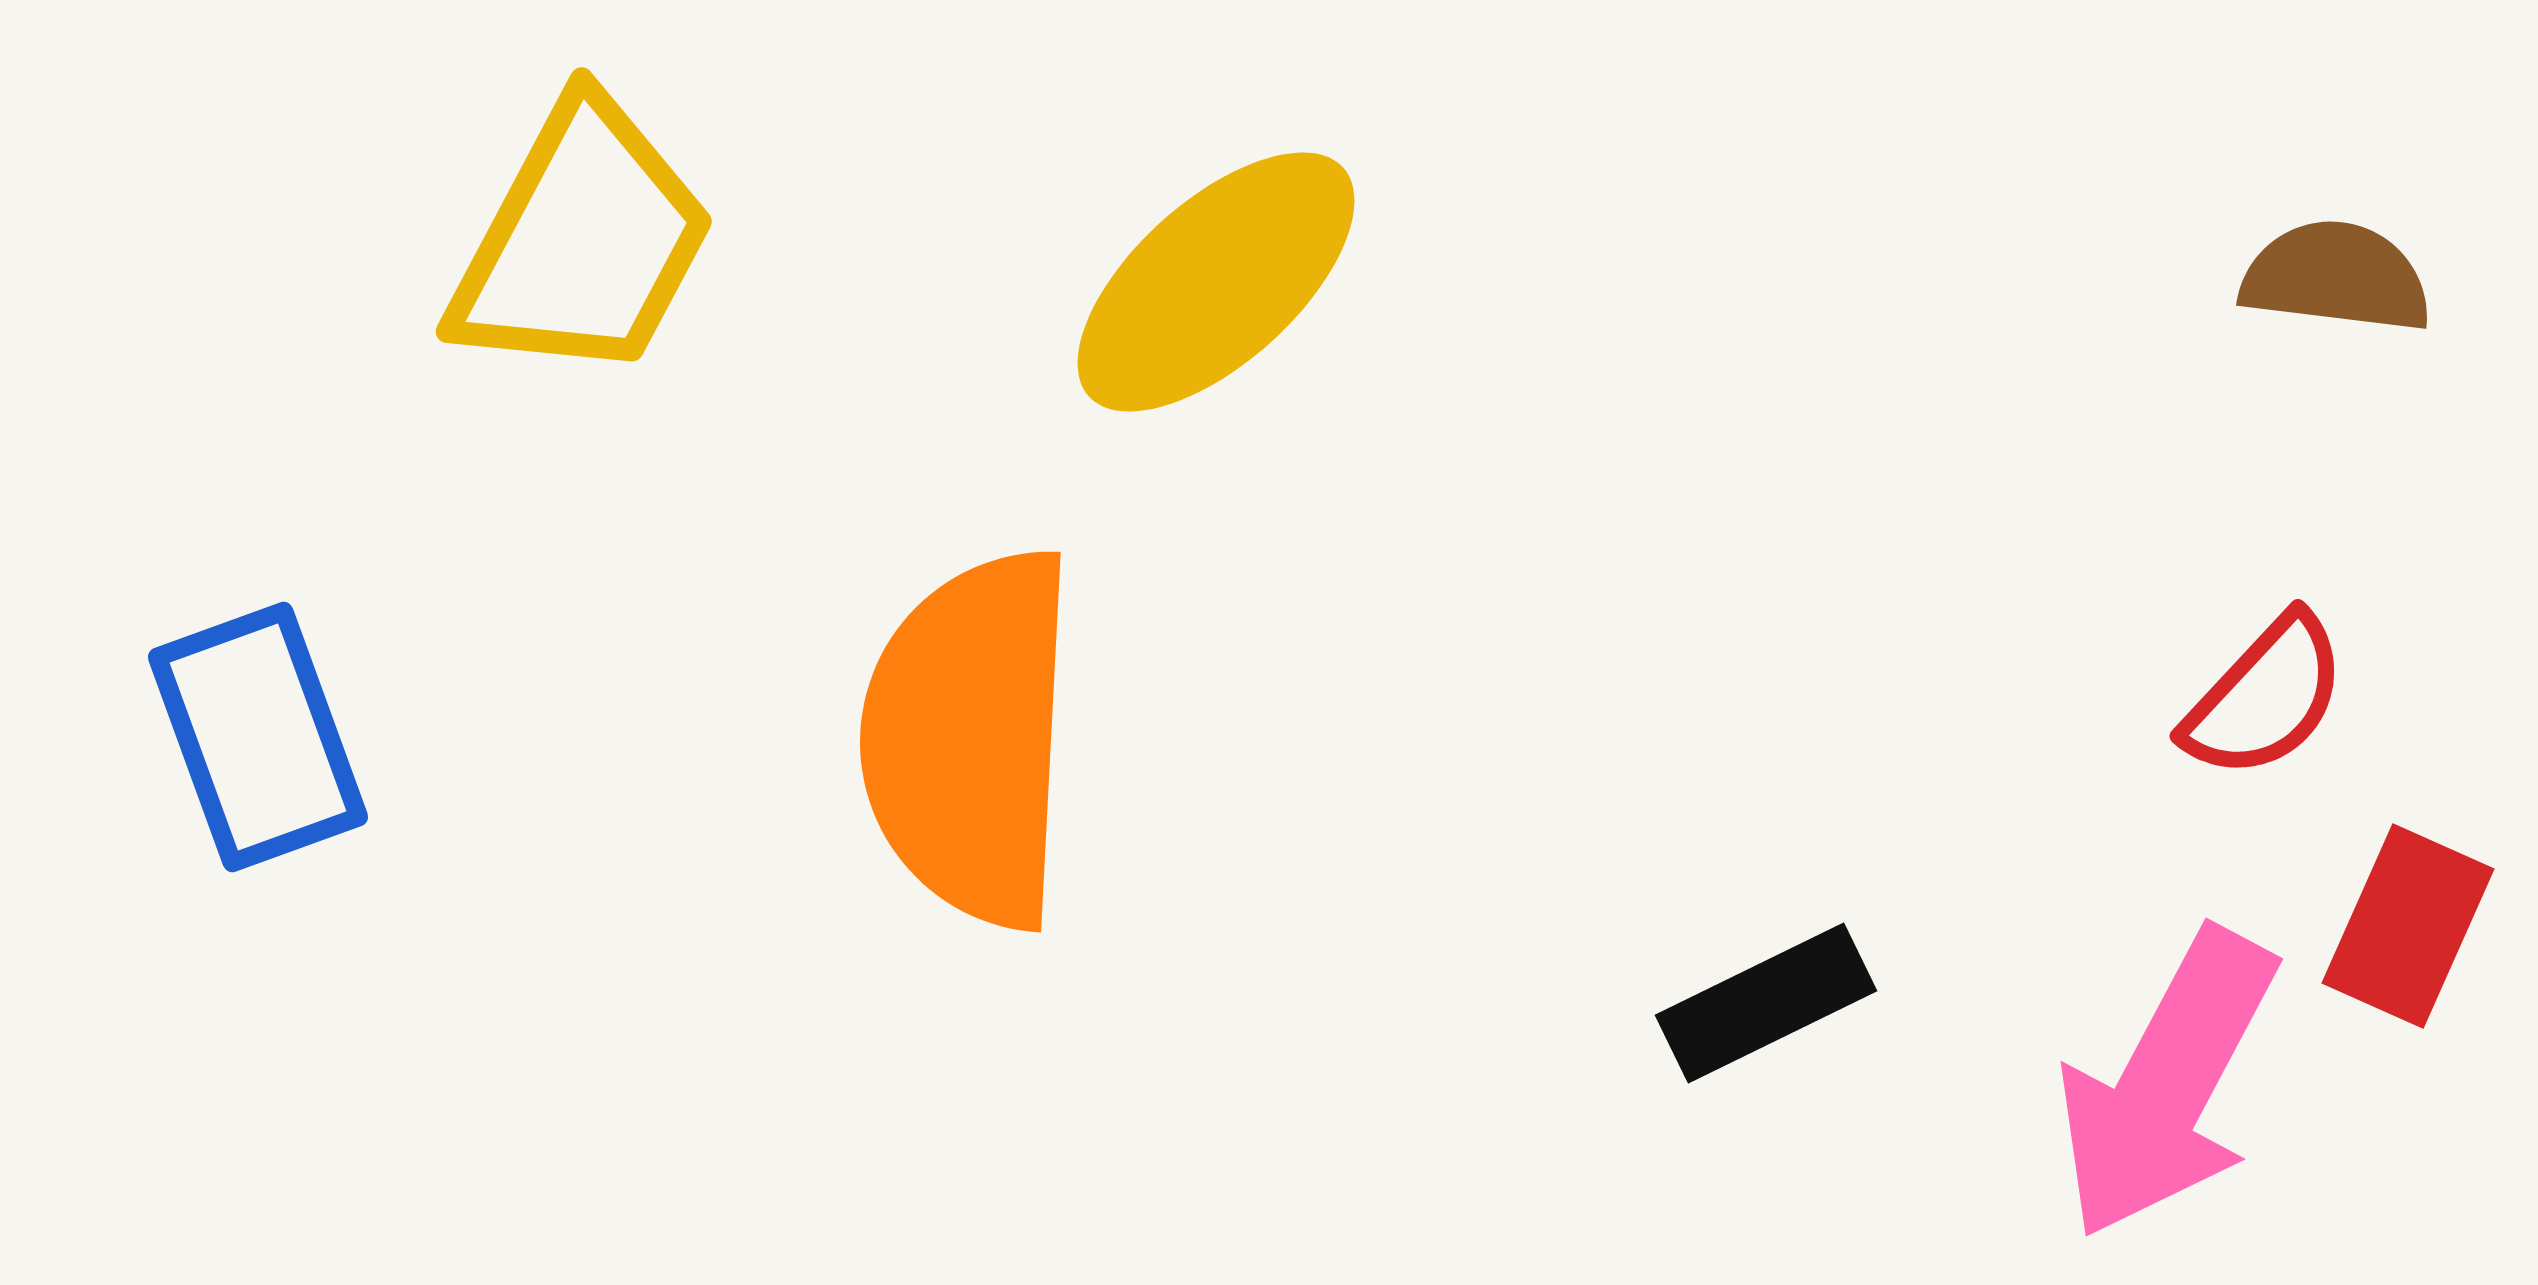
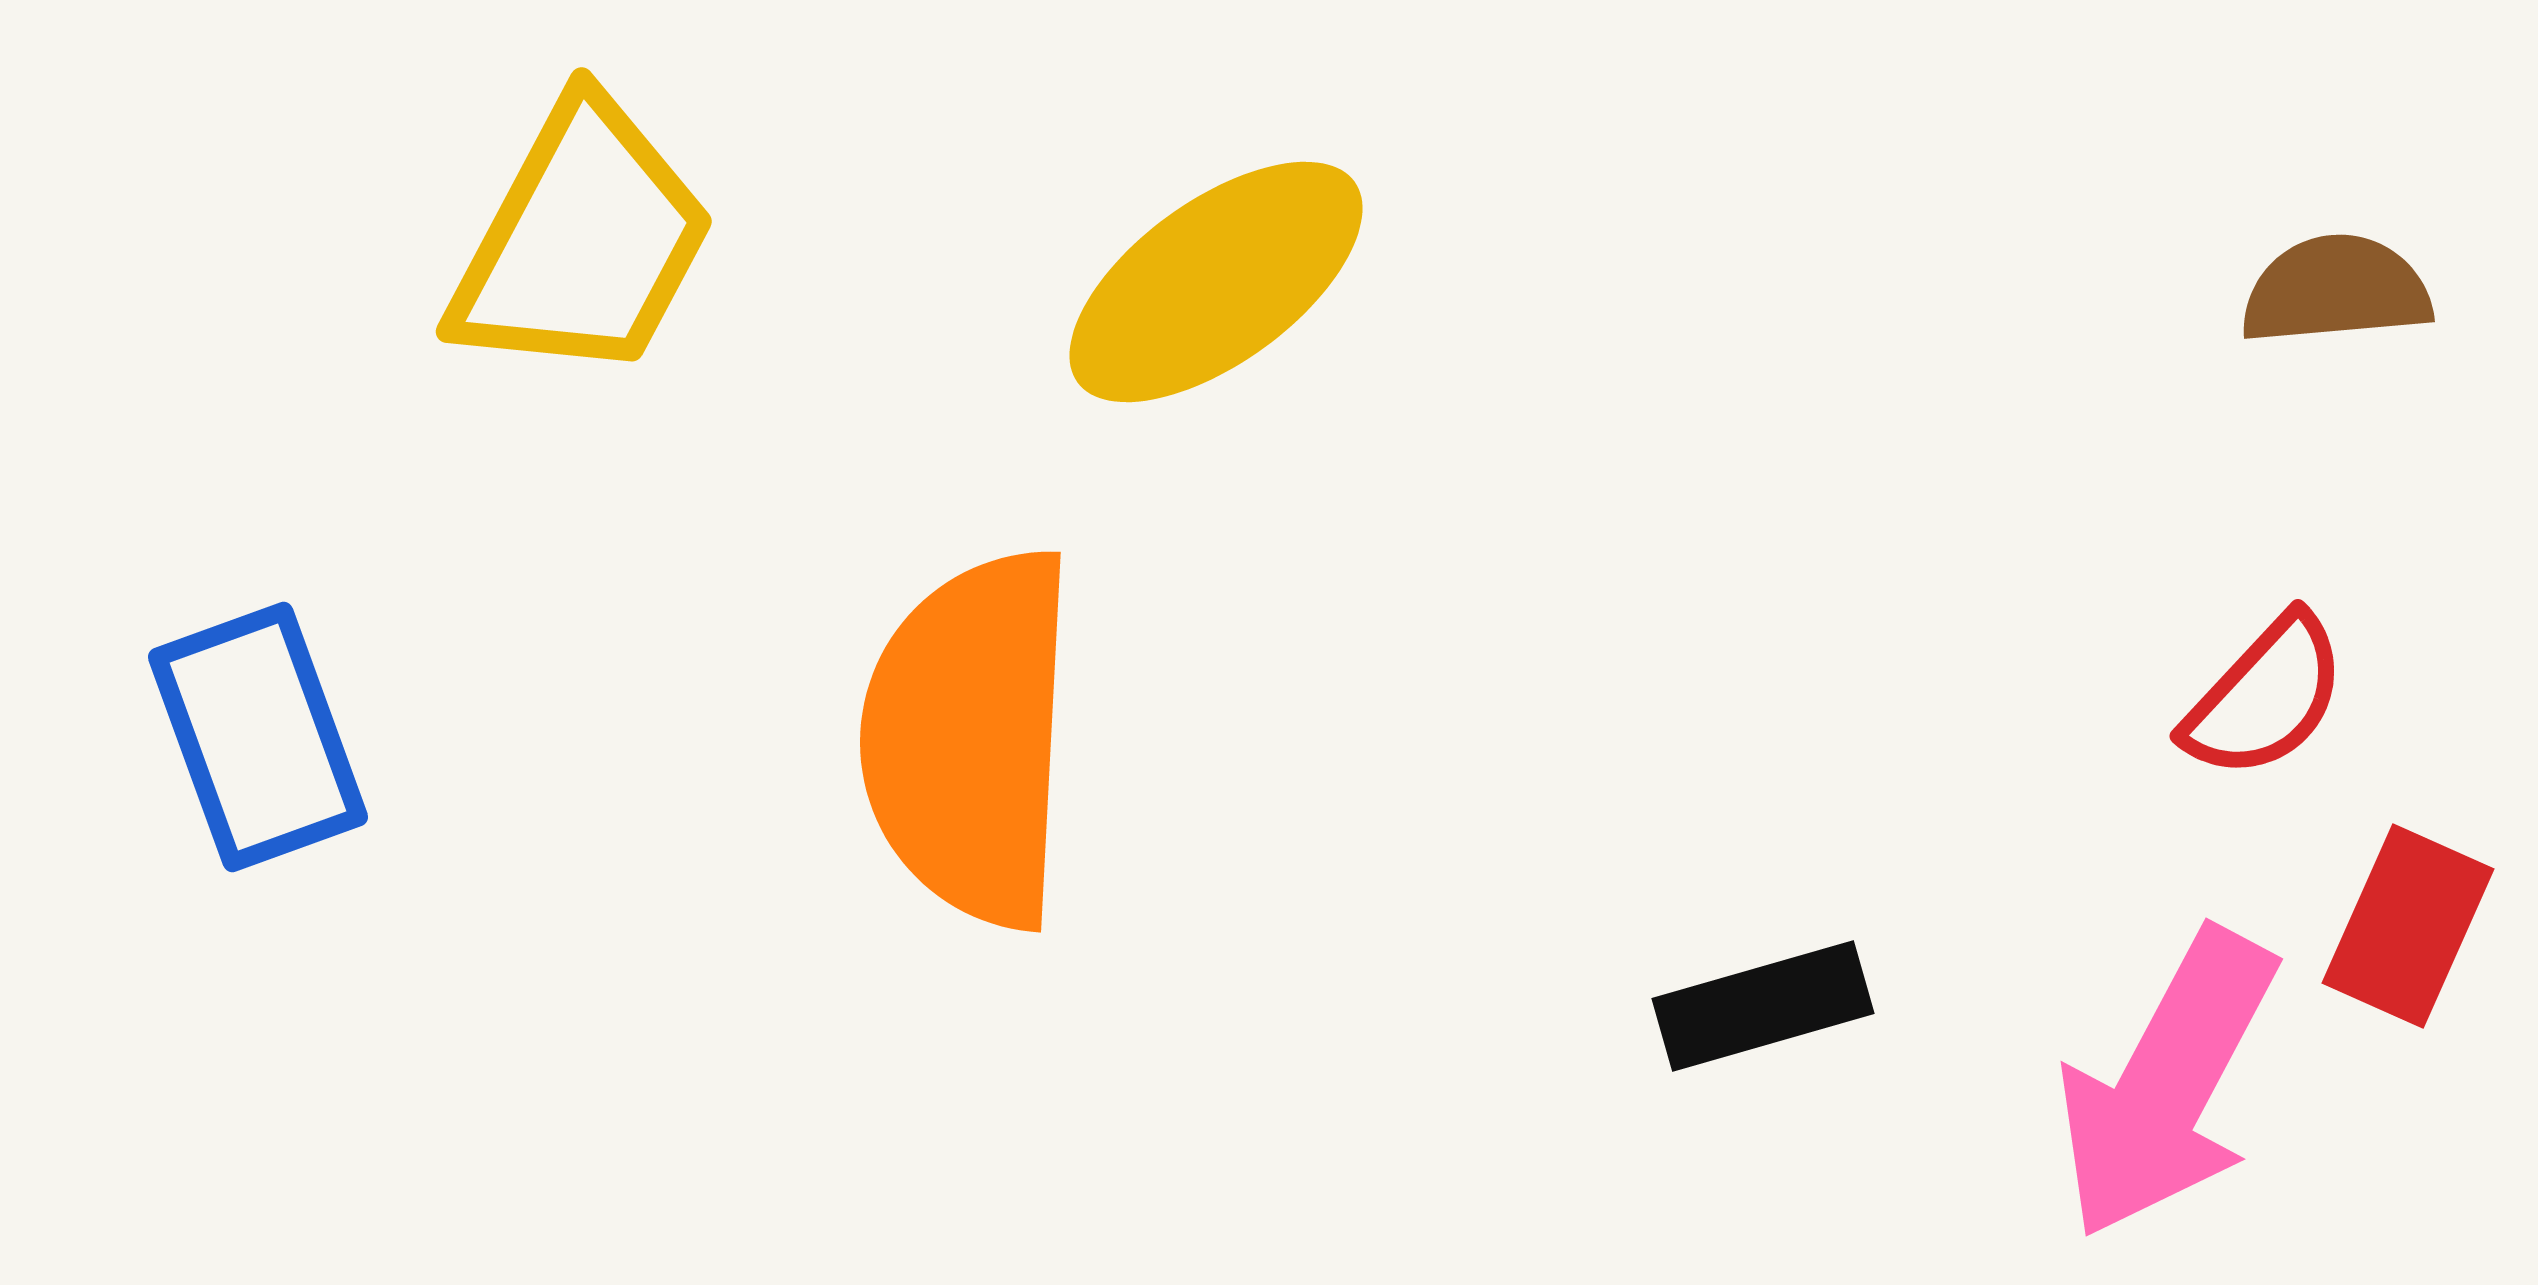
brown semicircle: moved 13 px down; rotated 12 degrees counterclockwise
yellow ellipse: rotated 6 degrees clockwise
black rectangle: moved 3 px left, 3 px down; rotated 10 degrees clockwise
